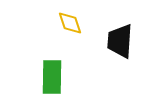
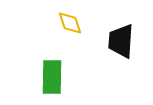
black trapezoid: moved 1 px right
